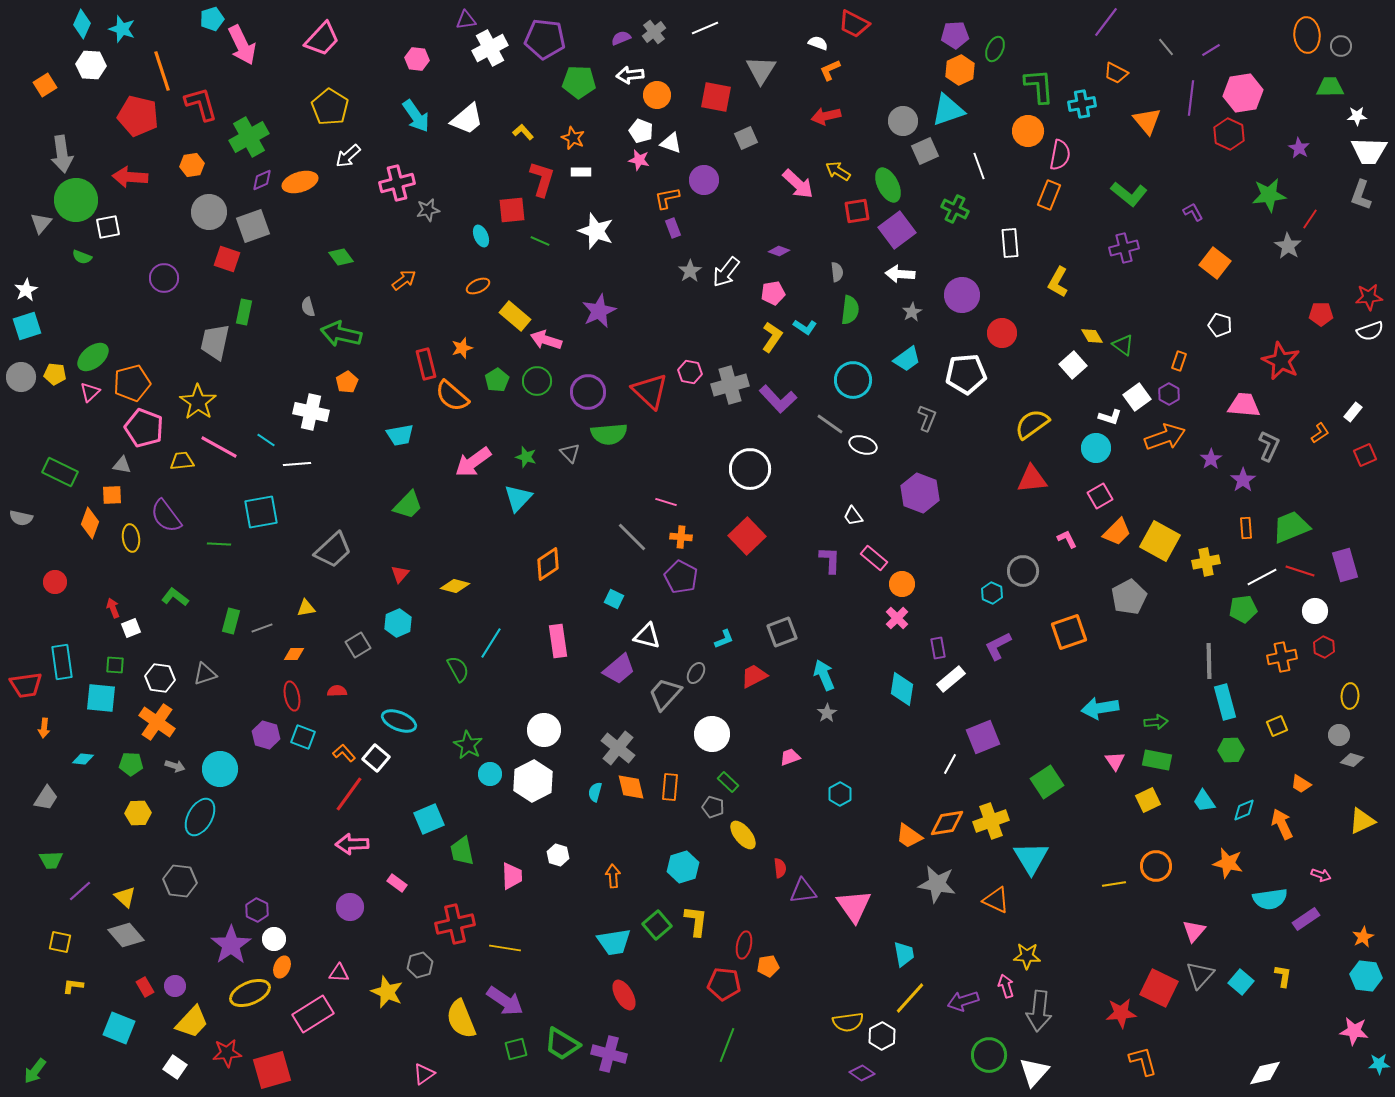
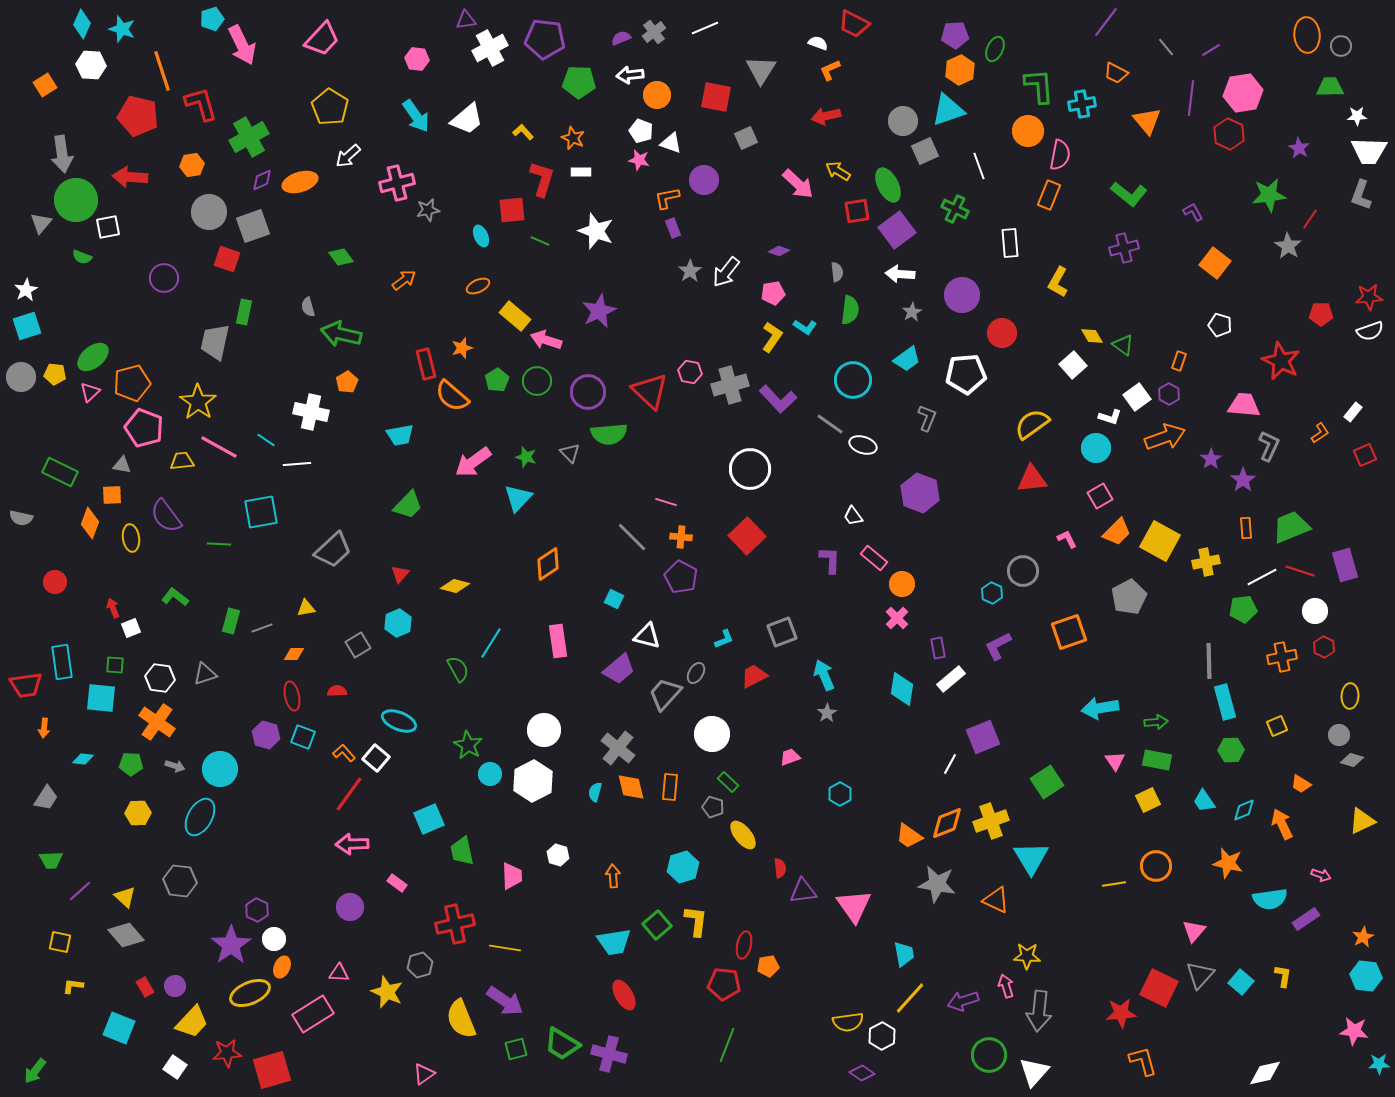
orange diamond at (947, 823): rotated 12 degrees counterclockwise
